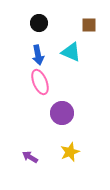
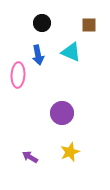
black circle: moved 3 px right
pink ellipse: moved 22 px left, 7 px up; rotated 25 degrees clockwise
